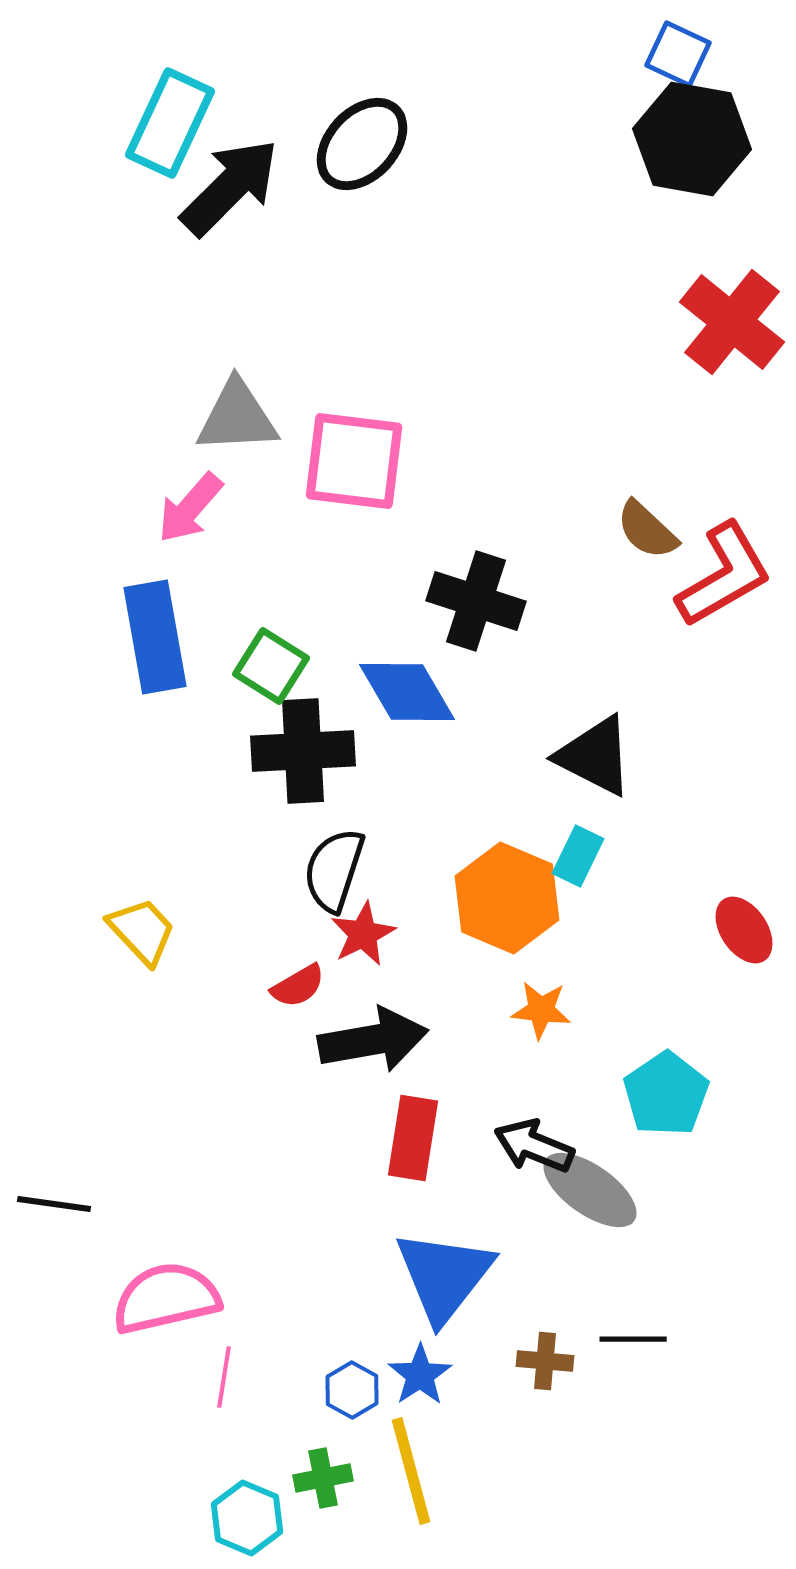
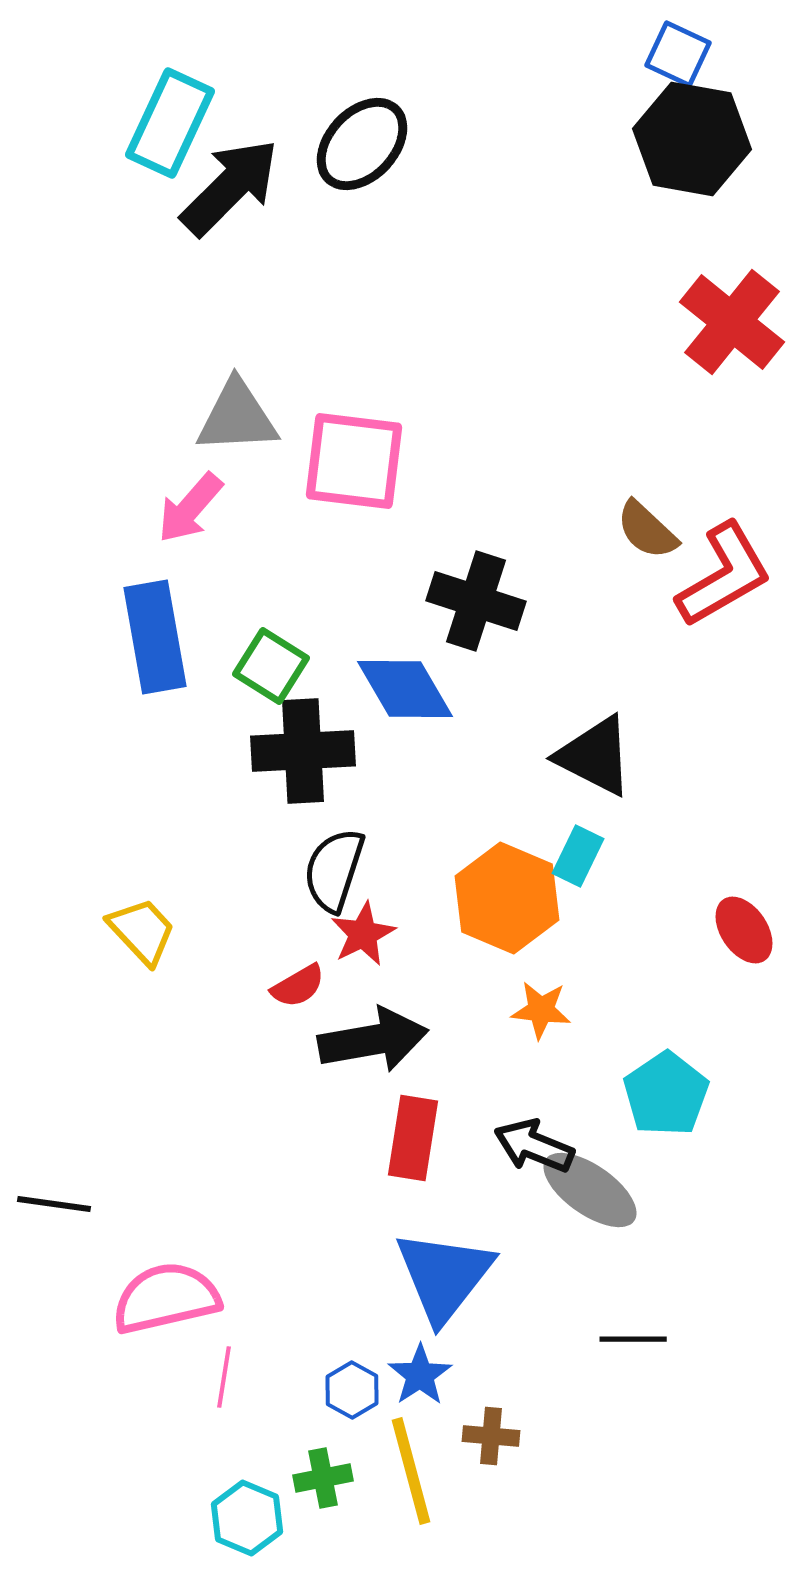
blue diamond at (407, 692): moved 2 px left, 3 px up
brown cross at (545, 1361): moved 54 px left, 75 px down
